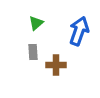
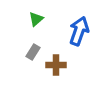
green triangle: moved 4 px up
gray rectangle: rotated 35 degrees clockwise
